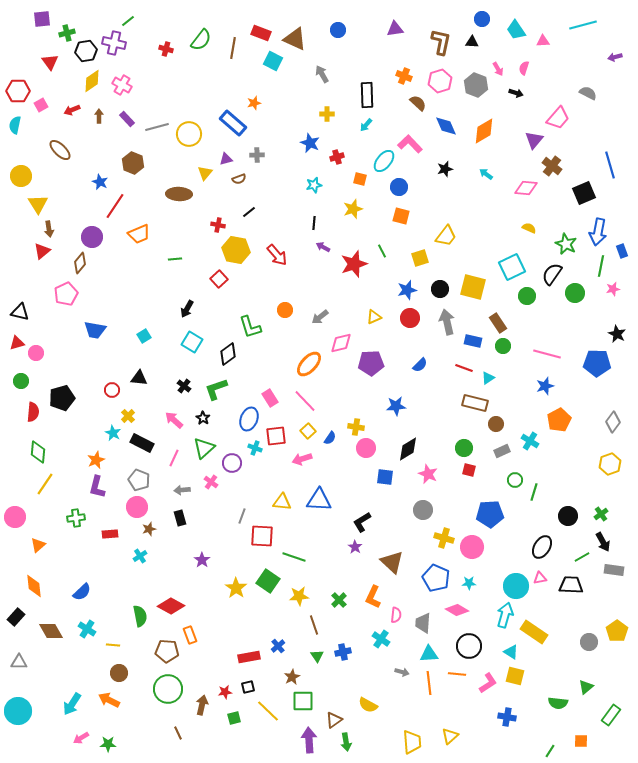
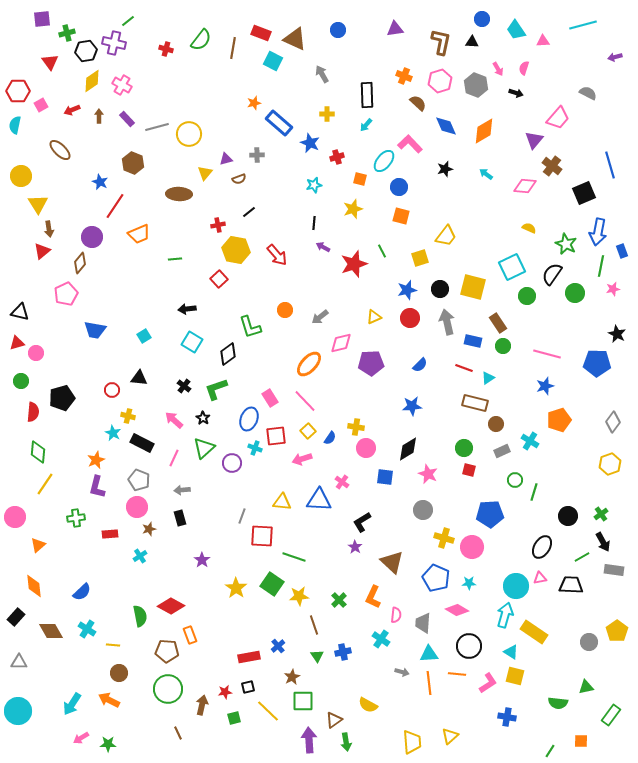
blue rectangle at (233, 123): moved 46 px right
pink diamond at (526, 188): moved 1 px left, 2 px up
red cross at (218, 225): rotated 24 degrees counterclockwise
black arrow at (187, 309): rotated 54 degrees clockwise
blue star at (396, 406): moved 16 px right
yellow cross at (128, 416): rotated 32 degrees counterclockwise
orange pentagon at (559, 420): rotated 10 degrees clockwise
pink cross at (211, 482): moved 131 px right
green square at (268, 581): moved 4 px right, 3 px down
green triangle at (586, 687): rotated 28 degrees clockwise
